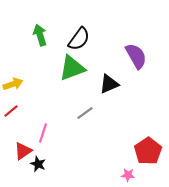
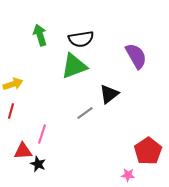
black semicircle: moved 2 px right; rotated 45 degrees clockwise
green triangle: moved 2 px right, 2 px up
black triangle: moved 10 px down; rotated 15 degrees counterclockwise
red line: rotated 35 degrees counterclockwise
pink line: moved 1 px left, 1 px down
red triangle: rotated 30 degrees clockwise
